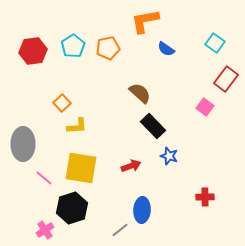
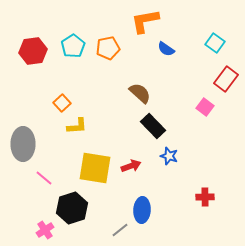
yellow square: moved 14 px right
